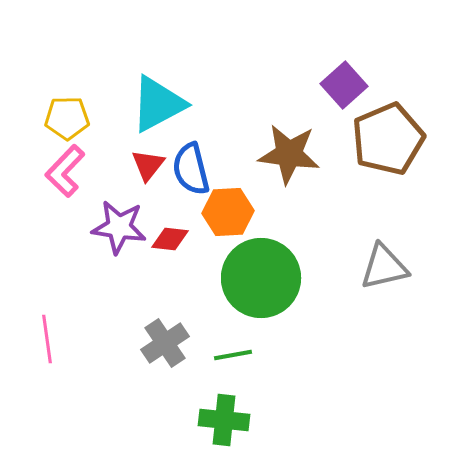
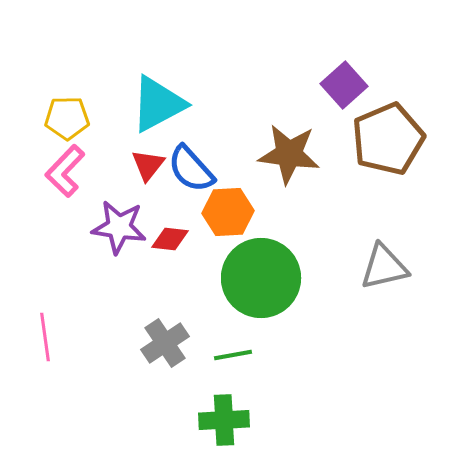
blue semicircle: rotated 28 degrees counterclockwise
pink line: moved 2 px left, 2 px up
green cross: rotated 9 degrees counterclockwise
